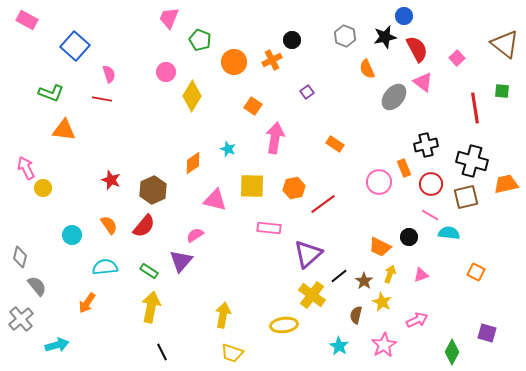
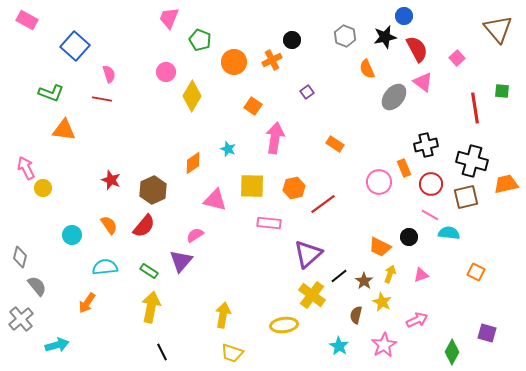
brown triangle at (505, 44): moved 7 px left, 15 px up; rotated 12 degrees clockwise
pink rectangle at (269, 228): moved 5 px up
